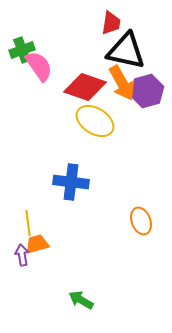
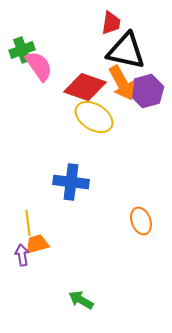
yellow ellipse: moved 1 px left, 4 px up
